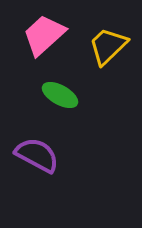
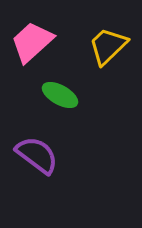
pink trapezoid: moved 12 px left, 7 px down
purple semicircle: rotated 9 degrees clockwise
